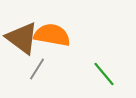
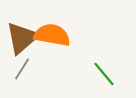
brown triangle: rotated 42 degrees clockwise
gray line: moved 15 px left
